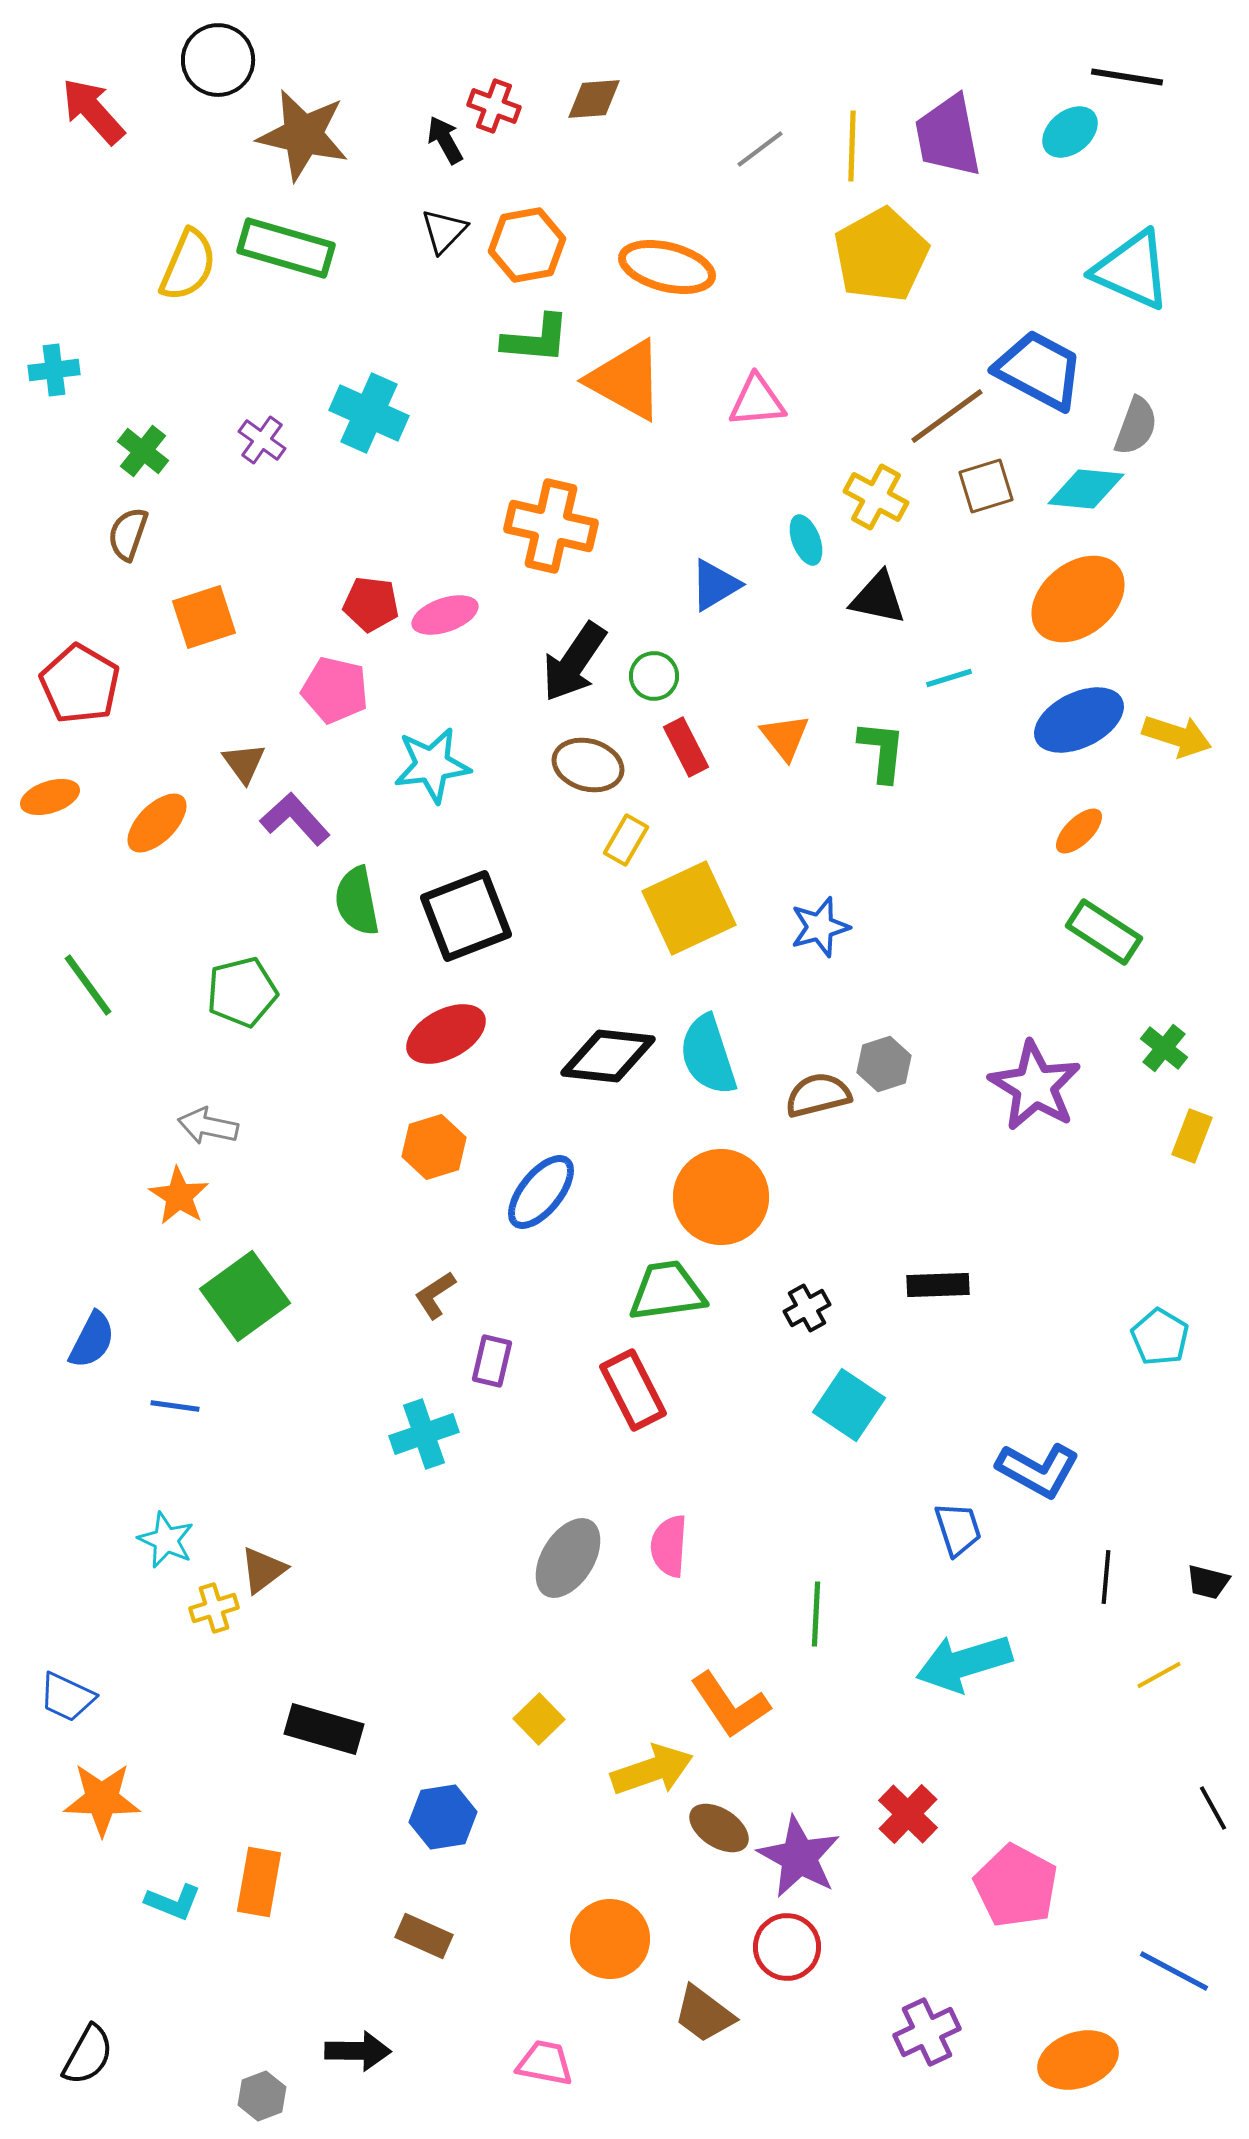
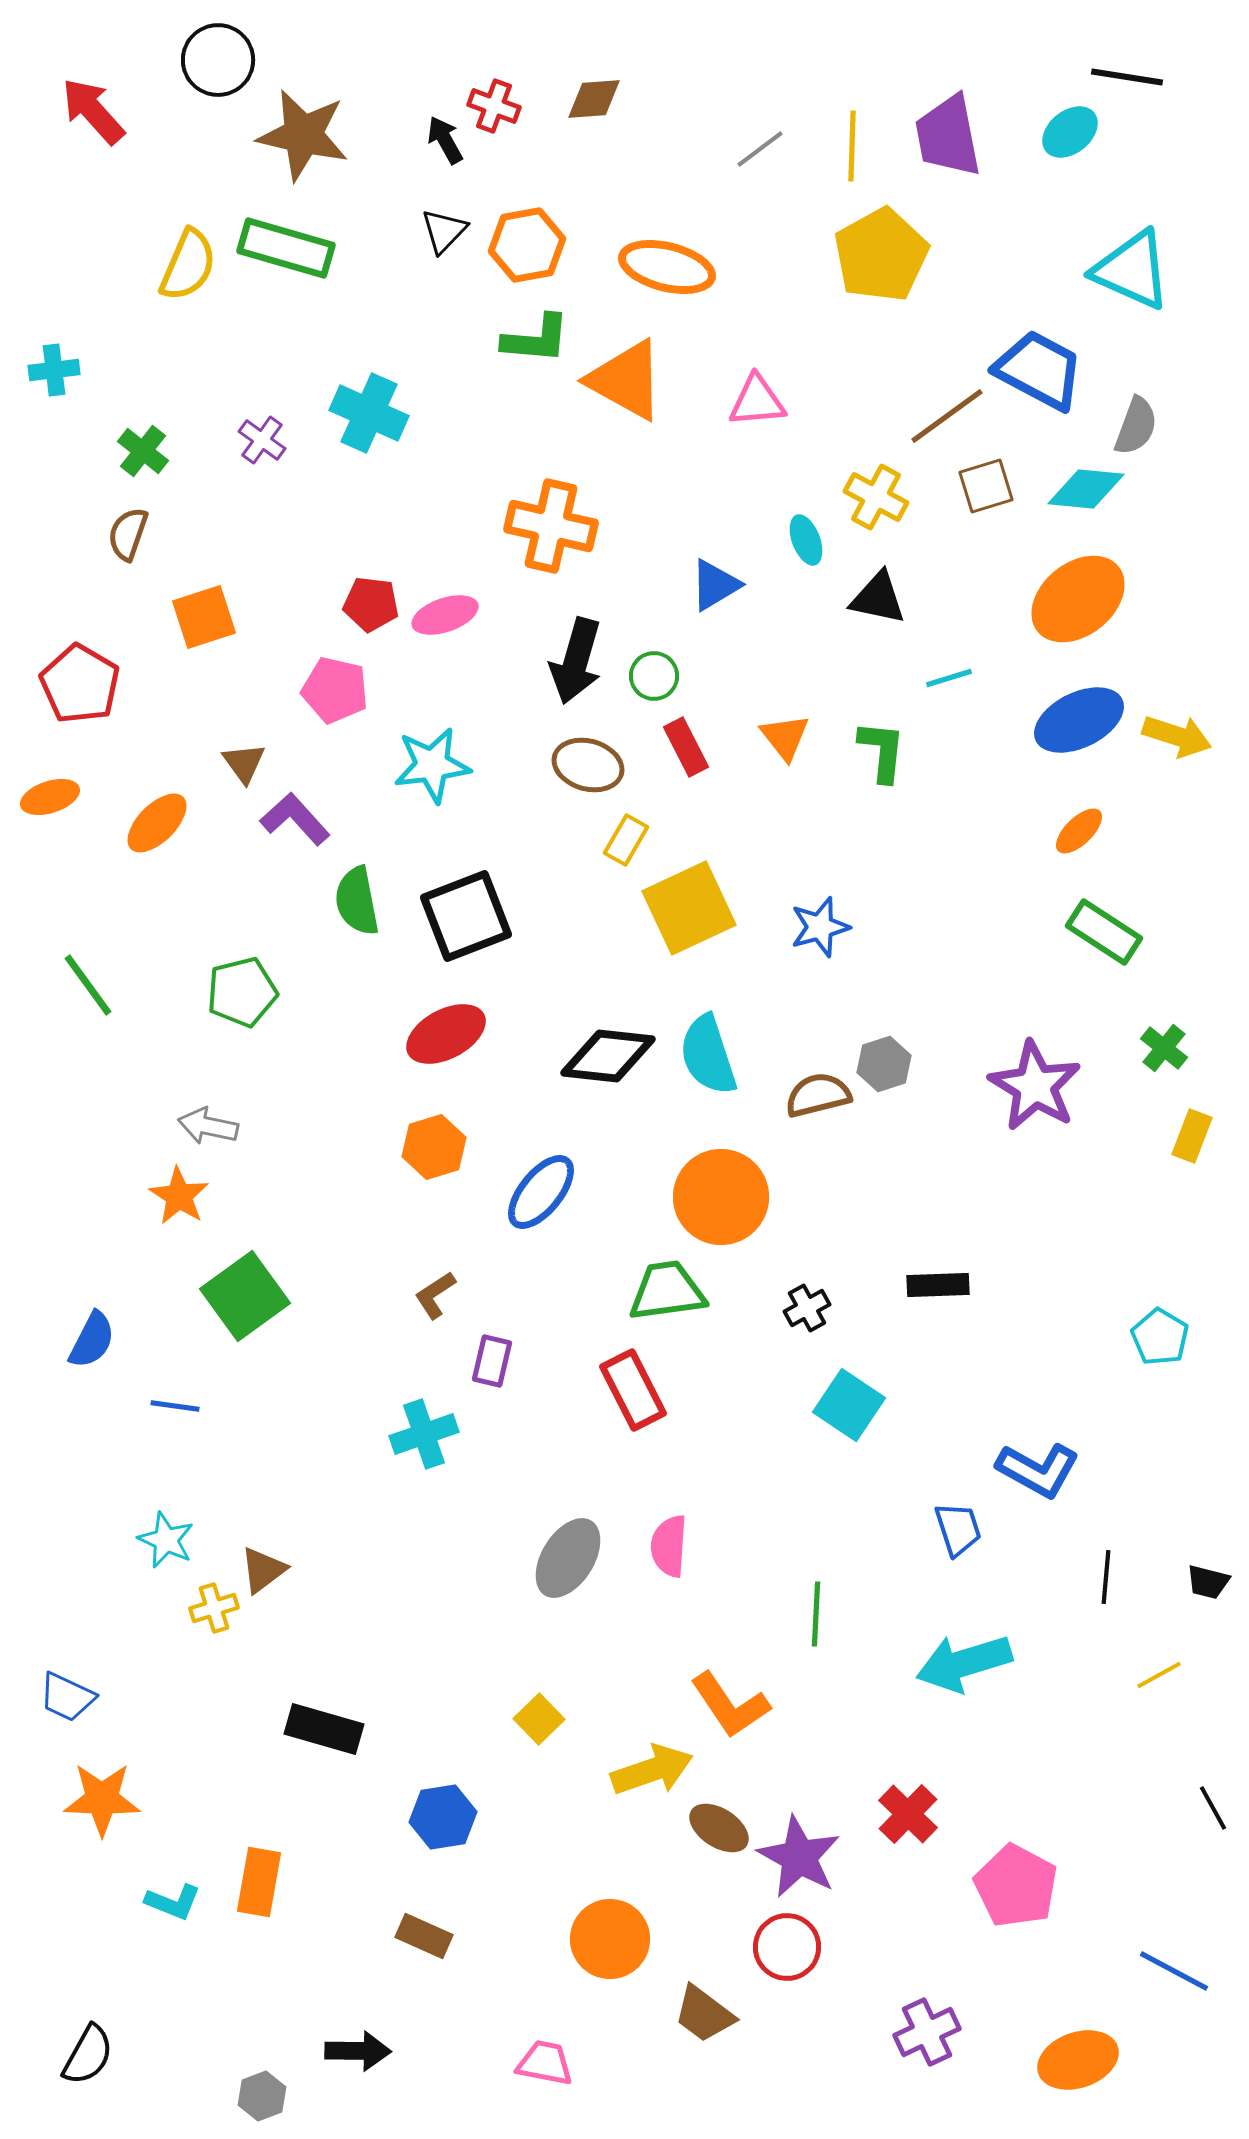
black arrow at (574, 662): moved 2 px right, 1 px up; rotated 18 degrees counterclockwise
